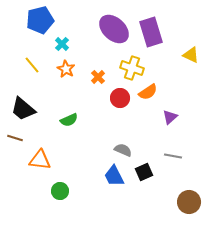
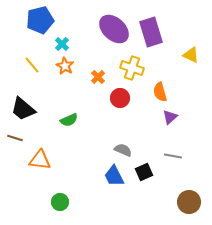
orange star: moved 1 px left, 3 px up
orange semicircle: moved 12 px right; rotated 108 degrees clockwise
green circle: moved 11 px down
